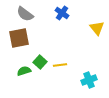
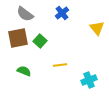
blue cross: rotated 16 degrees clockwise
brown square: moved 1 px left
green square: moved 21 px up
green semicircle: rotated 40 degrees clockwise
